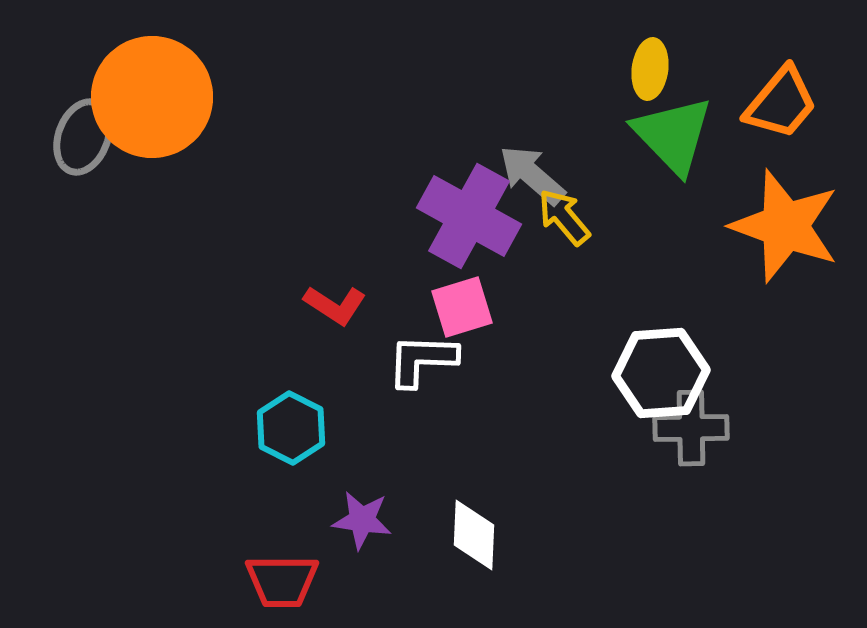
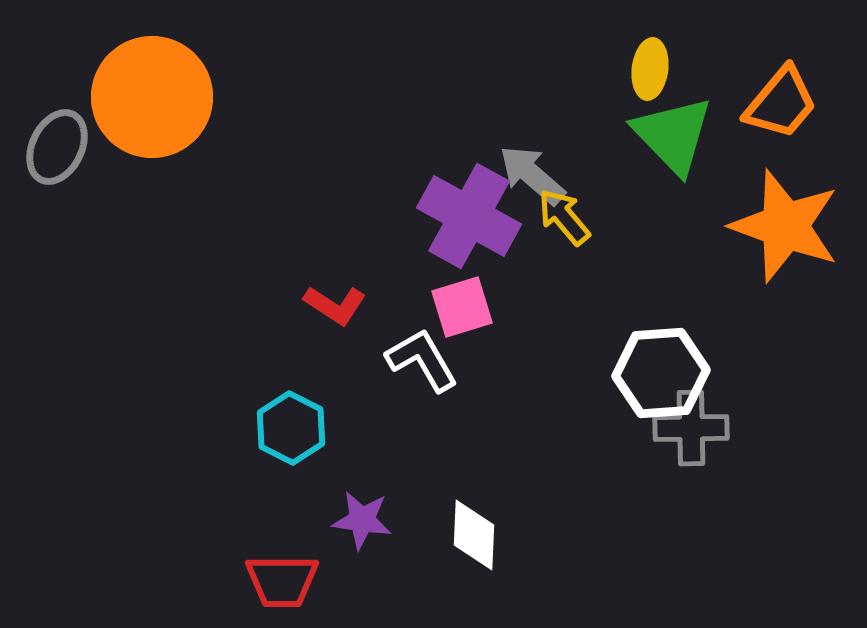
gray ellipse: moved 26 px left, 10 px down; rotated 6 degrees clockwise
white L-shape: rotated 58 degrees clockwise
